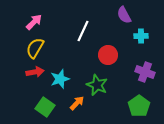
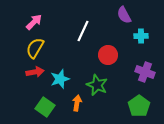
orange arrow: rotated 35 degrees counterclockwise
